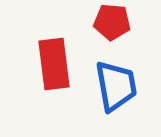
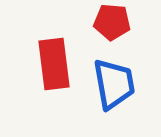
blue trapezoid: moved 2 px left, 2 px up
